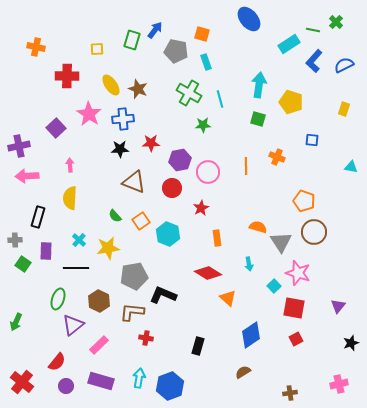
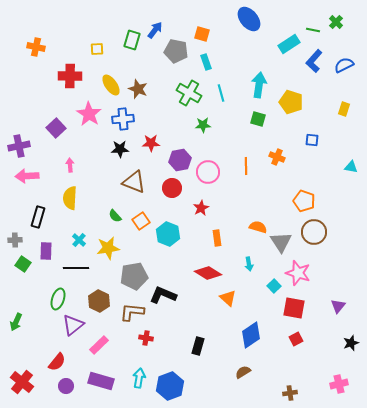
red cross at (67, 76): moved 3 px right
cyan line at (220, 99): moved 1 px right, 6 px up
